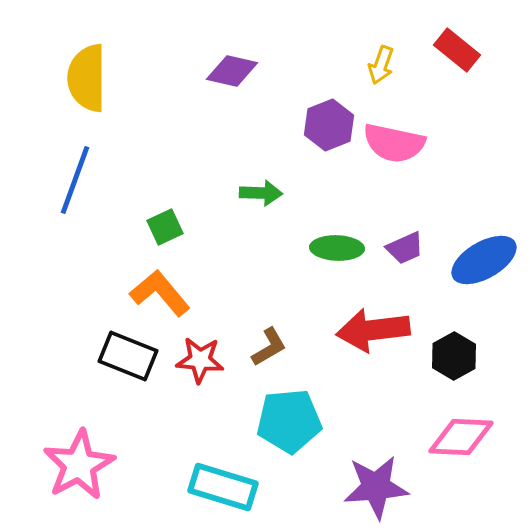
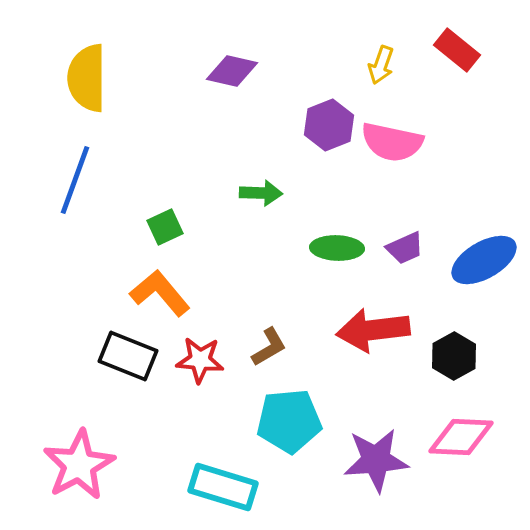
pink semicircle: moved 2 px left, 1 px up
purple star: moved 27 px up
